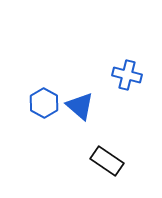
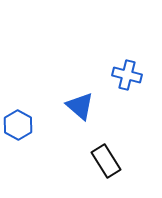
blue hexagon: moved 26 px left, 22 px down
black rectangle: moved 1 px left; rotated 24 degrees clockwise
